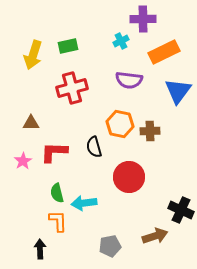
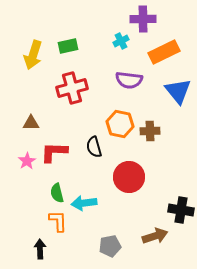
blue triangle: rotated 16 degrees counterclockwise
pink star: moved 4 px right
black cross: rotated 15 degrees counterclockwise
